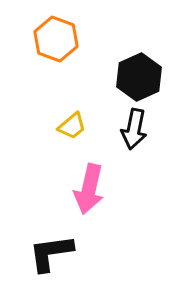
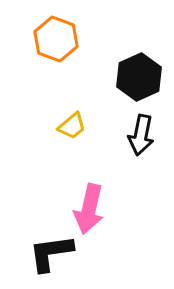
black arrow: moved 7 px right, 6 px down
pink arrow: moved 20 px down
